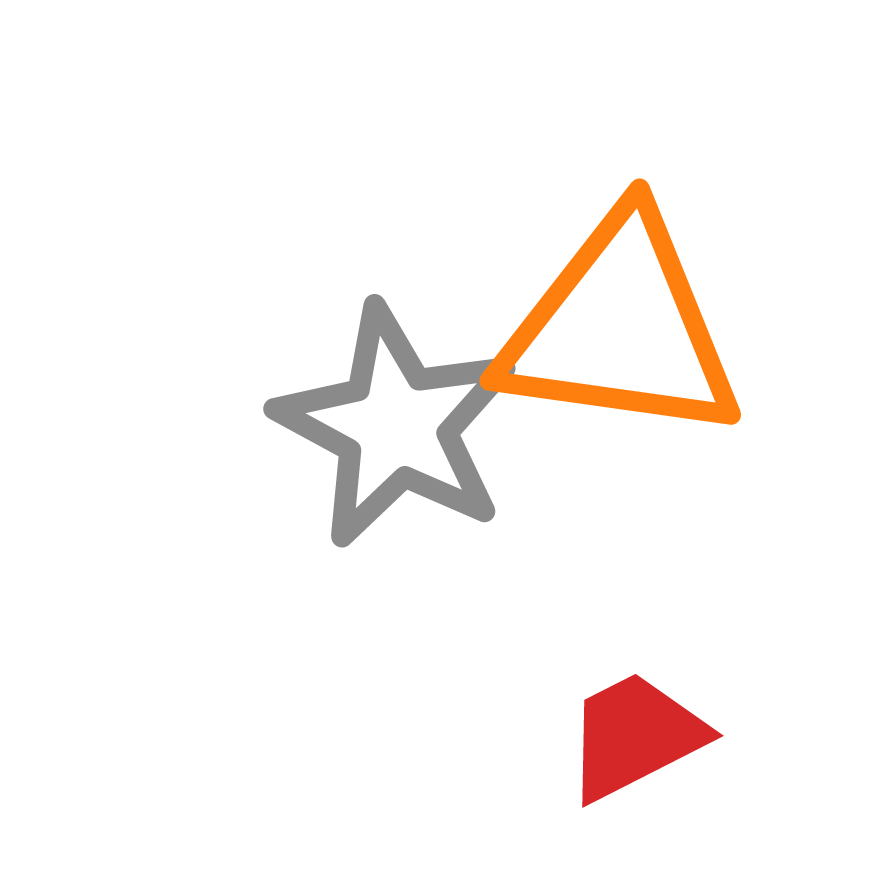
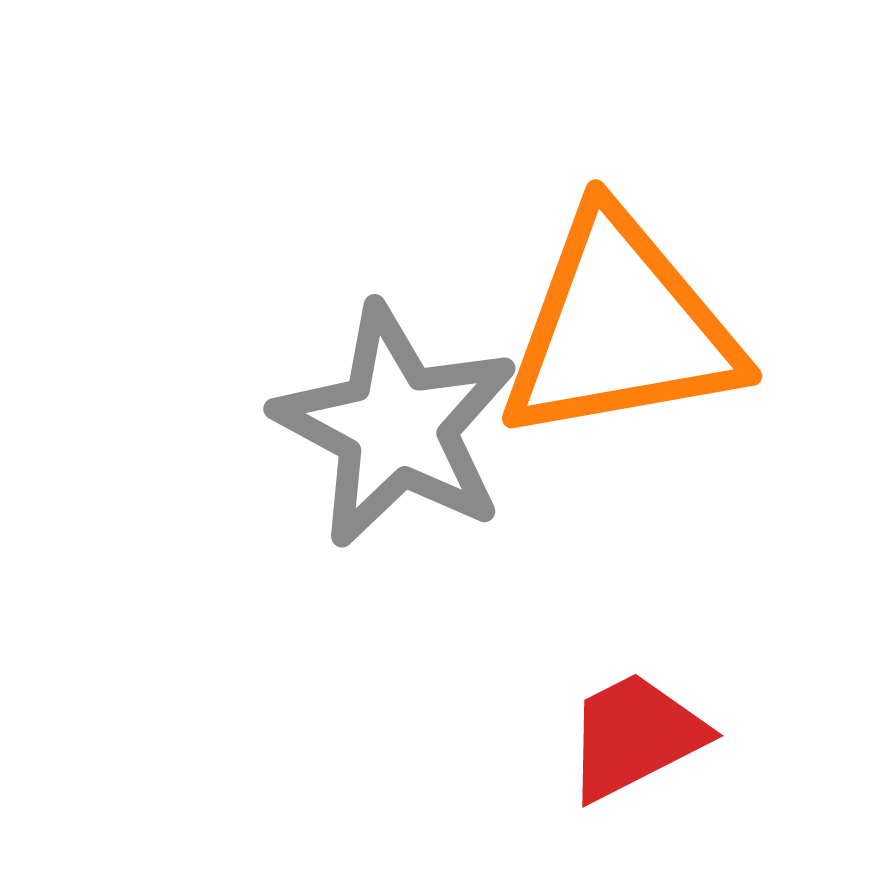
orange triangle: rotated 18 degrees counterclockwise
